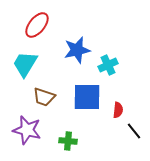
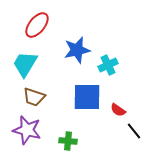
brown trapezoid: moved 10 px left
red semicircle: rotated 119 degrees clockwise
